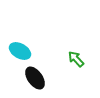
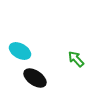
black ellipse: rotated 20 degrees counterclockwise
